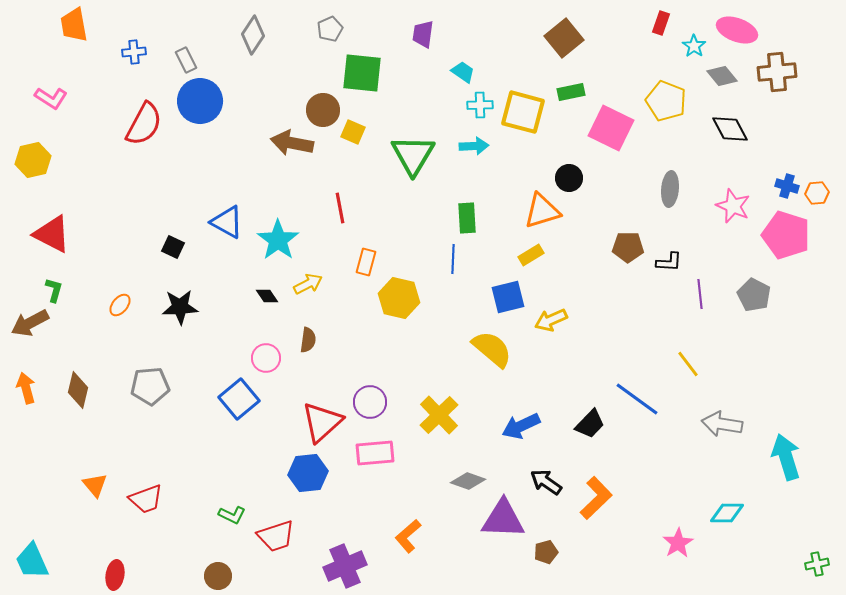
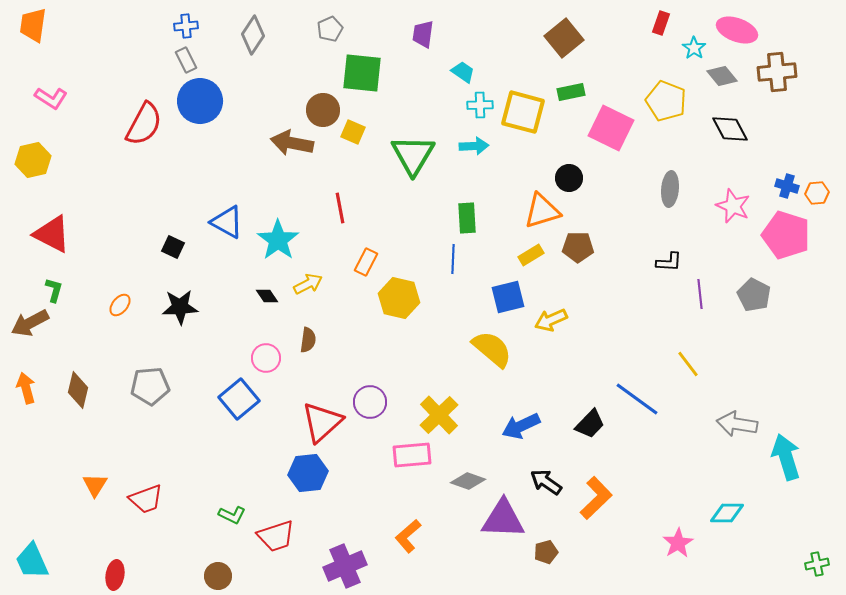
orange trapezoid at (74, 25): moved 41 px left; rotated 18 degrees clockwise
cyan star at (694, 46): moved 2 px down
blue cross at (134, 52): moved 52 px right, 26 px up
brown pentagon at (628, 247): moved 50 px left
orange rectangle at (366, 262): rotated 12 degrees clockwise
gray arrow at (722, 424): moved 15 px right
pink rectangle at (375, 453): moved 37 px right, 2 px down
orange triangle at (95, 485): rotated 12 degrees clockwise
